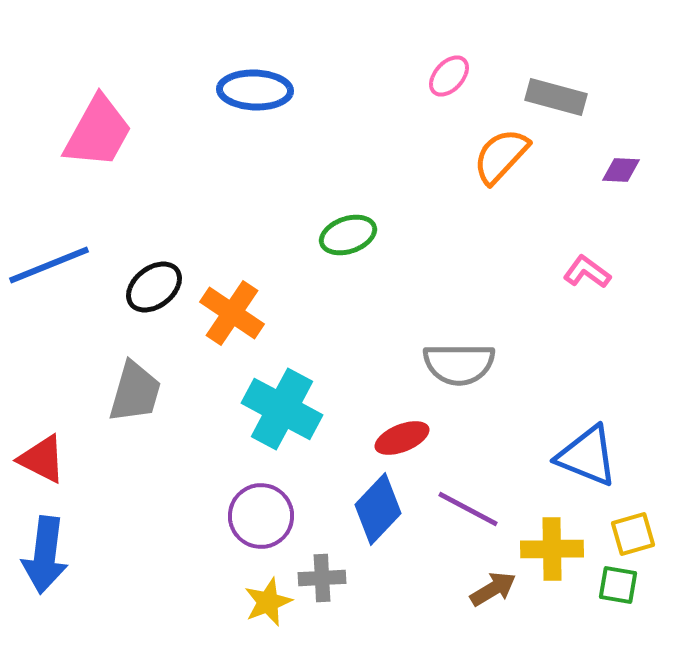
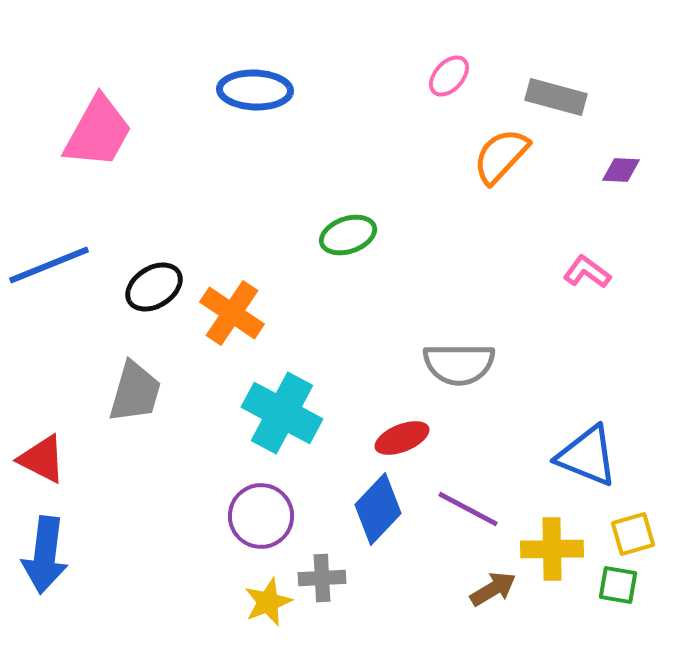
black ellipse: rotated 6 degrees clockwise
cyan cross: moved 4 px down
